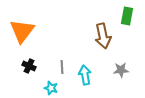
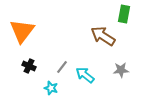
green rectangle: moved 3 px left, 2 px up
brown arrow: rotated 135 degrees clockwise
gray line: rotated 40 degrees clockwise
cyan arrow: rotated 42 degrees counterclockwise
